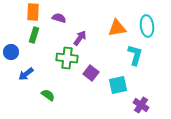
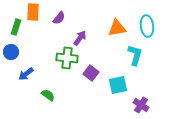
purple semicircle: rotated 112 degrees clockwise
green rectangle: moved 18 px left, 8 px up
